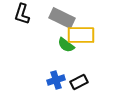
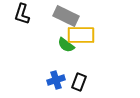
gray rectangle: moved 4 px right, 2 px up
black rectangle: rotated 42 degrees counterclockwise
